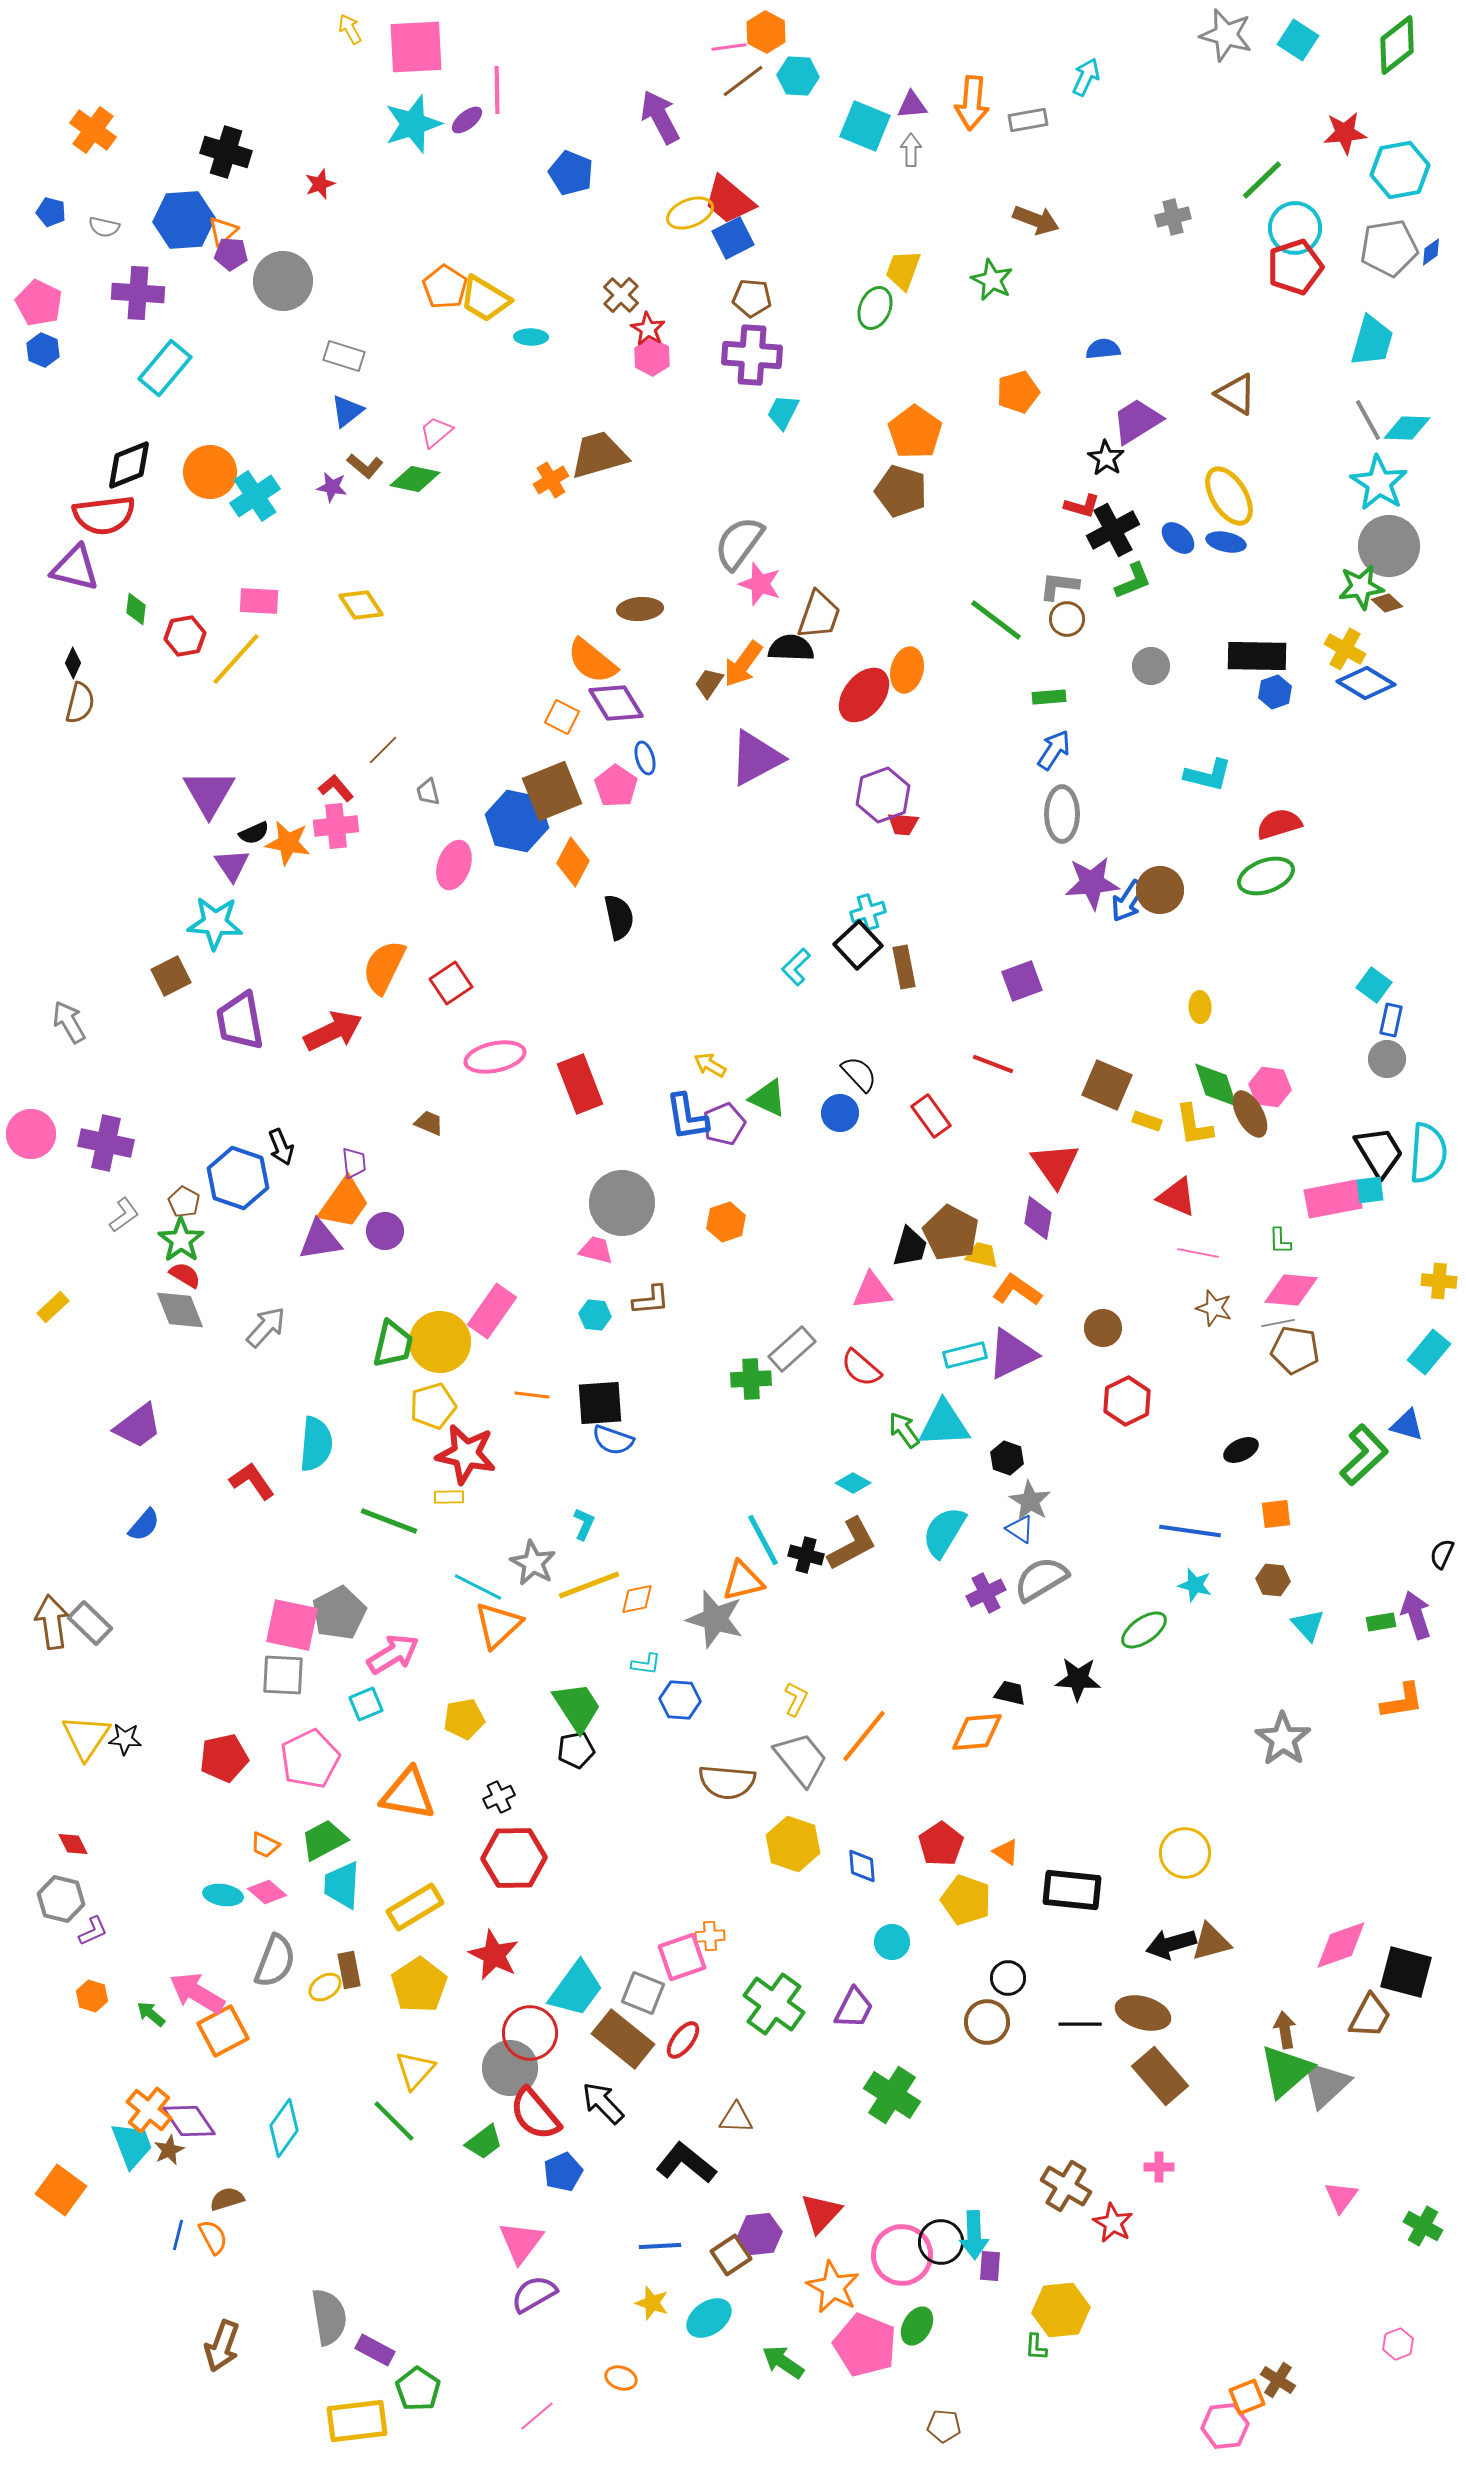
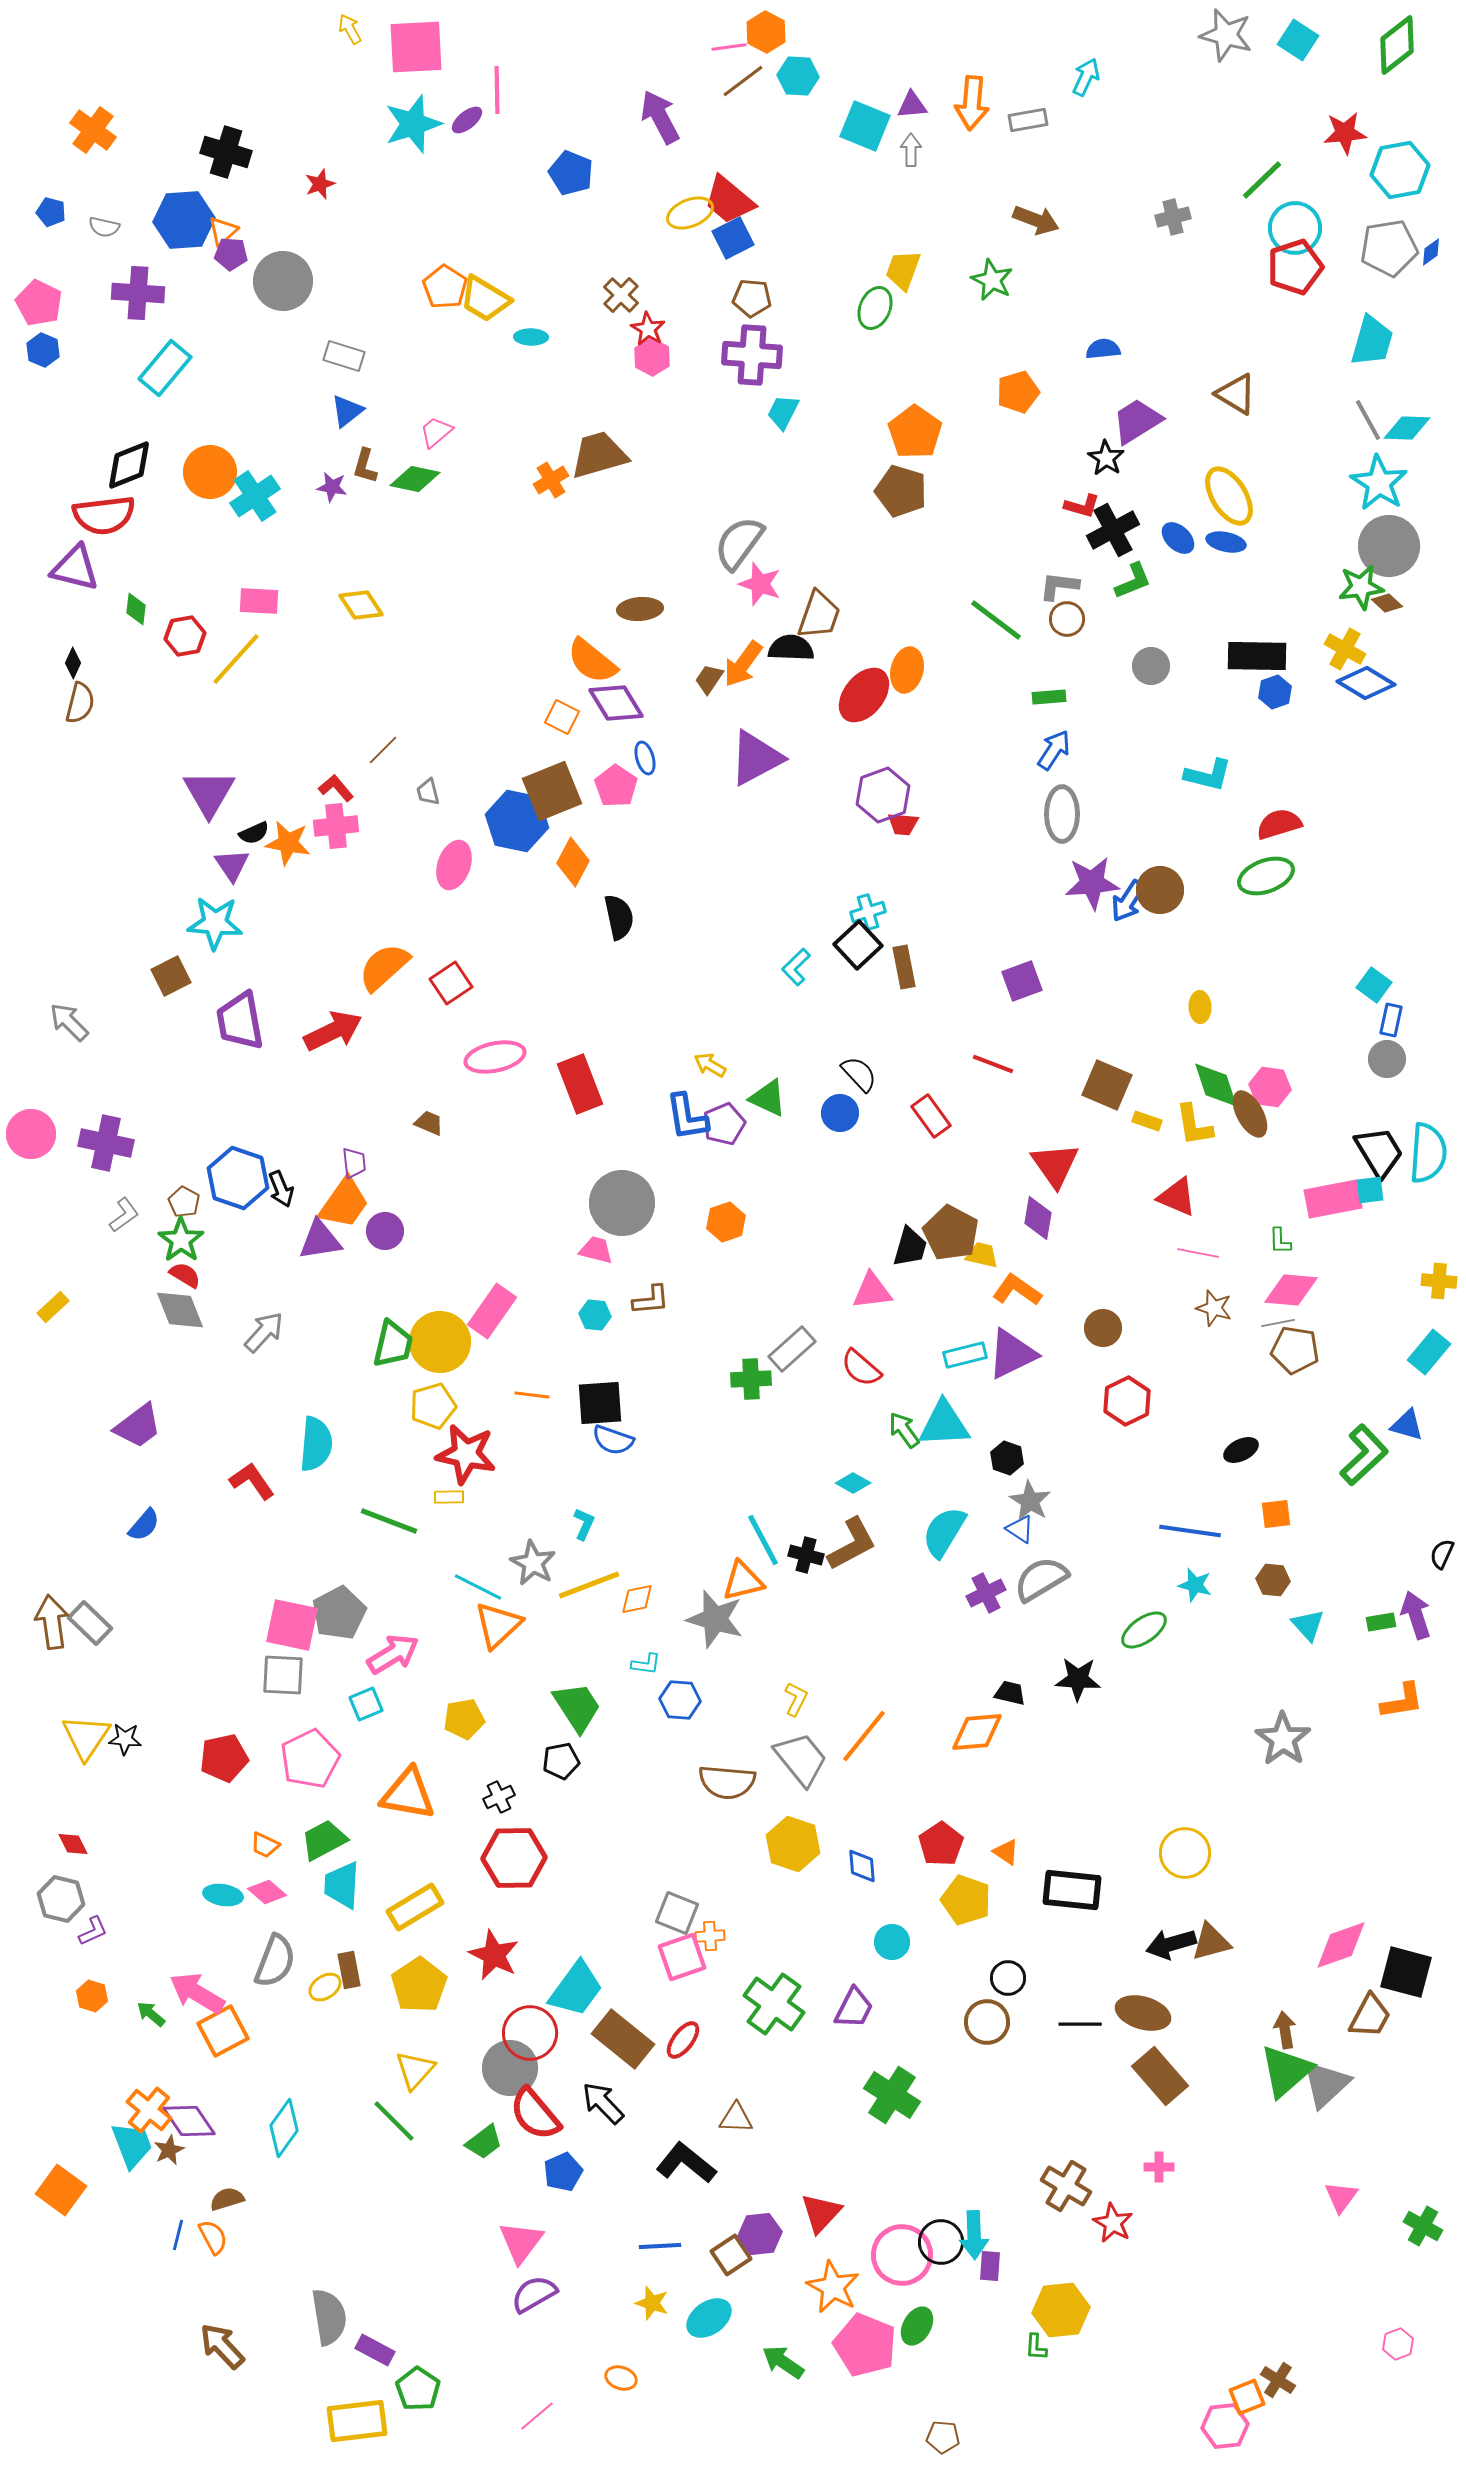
brown L-shape at (365, 466): rotated 66 degrees clockwise
brown trapezoid at (709, 683): moved 4 px up
orange semicircle at (384, 967): rotated 22 degrees clockwise
gray arrow at (69, 1022): rotated 15 degrees counterclockwise
black arrow at (281, 1147): moved 42 px down
gray arrow at (266, 1327): moved 2 px left, 5 px down
black pentagon at (576, 1750): moved 15 px left, 11 px down
gray square at (643, 1993): moved 34 px right, 80 px up
brown arrow at (222, 2346): rotated 117 degrees clockwise
brown pentagon at (944, 2426): moved 1 px left, 11 px down
